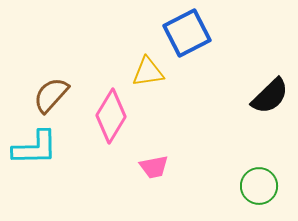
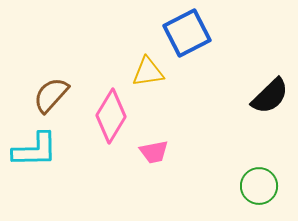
cyan L-shape: moved 2 px down
pink trapezoid: moved 15 px up
